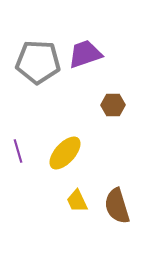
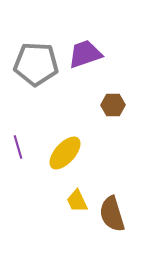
gray pentagon: moved 2 px left, 2 px down
purple line: moved 4 px up
brown semicircle: moved 5 px left, 8 px down
